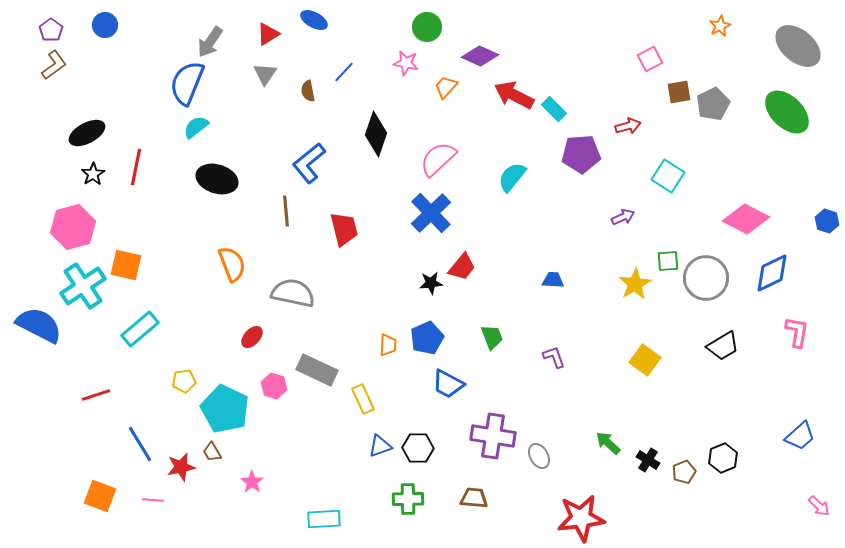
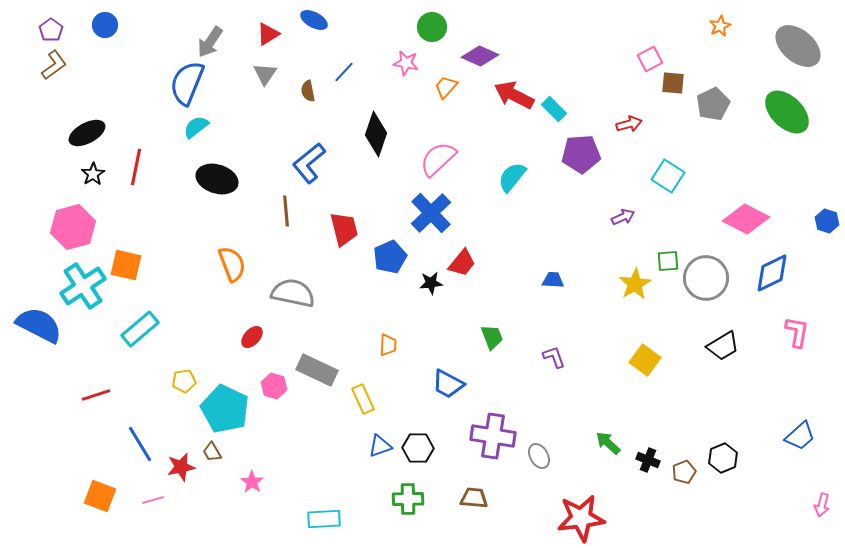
green circle at (427, 27): moved 5 px right
brown square at (679, 92): moved 6 px left, 9 px up; rotated 15 degrees clockwise
red arrow at (628, 126): moved 1 px right, 2 px up
red trapezoid at (462, 267): moved 4 px up
blue pentagon at (427, 338): moved 37 px left, 81 px up
black cross at (648, 460): rotated 10 degrees counterclockwise
pink line at (153, 500): rotated 20 degrees counterclockwise
pink arrow at (819, 506): moved 3 px right, 1 px up; rotated 60 degrees clockwise
